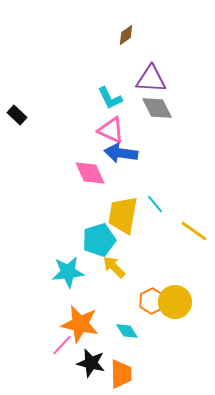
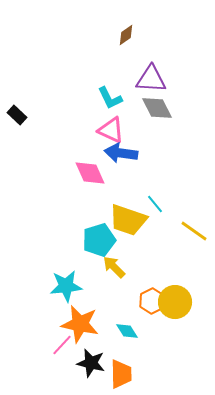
yellow trapezoid: moved 5 px right, 5 px down; rotated 81 degrees counterclockwise
cyan star: moved 2 px left, 14 px down
